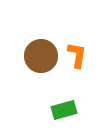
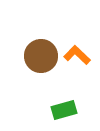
orange L-shape: rotated 56 degrees counterclockwise
